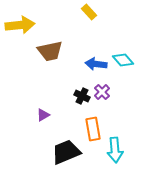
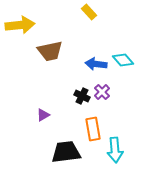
black trapezoid: rotated 16 degrees clockwise
